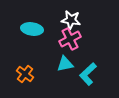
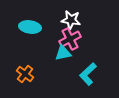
cyan ellipse: moved 2 px left, 2 px up
cyan triangle: moved 2 px left, 11 px up
